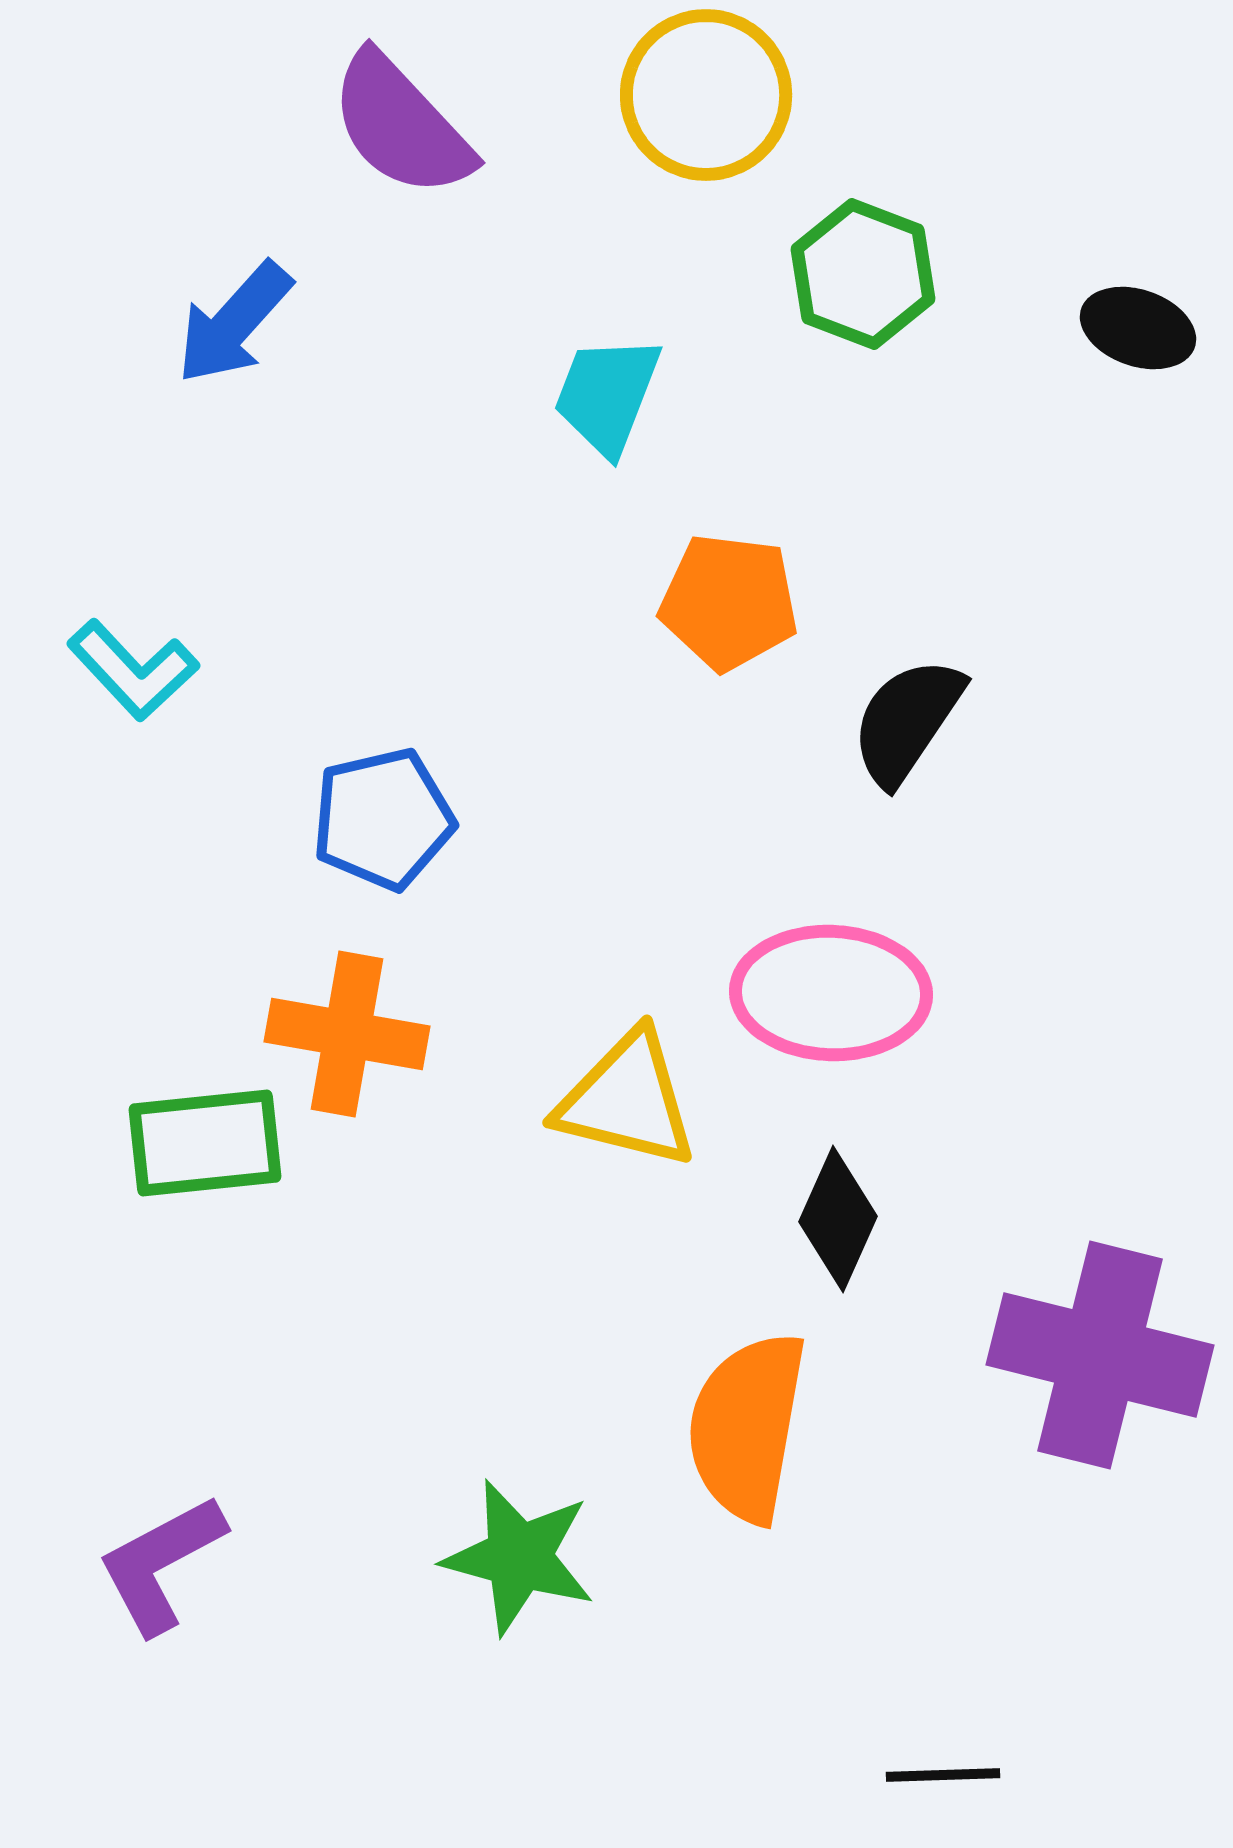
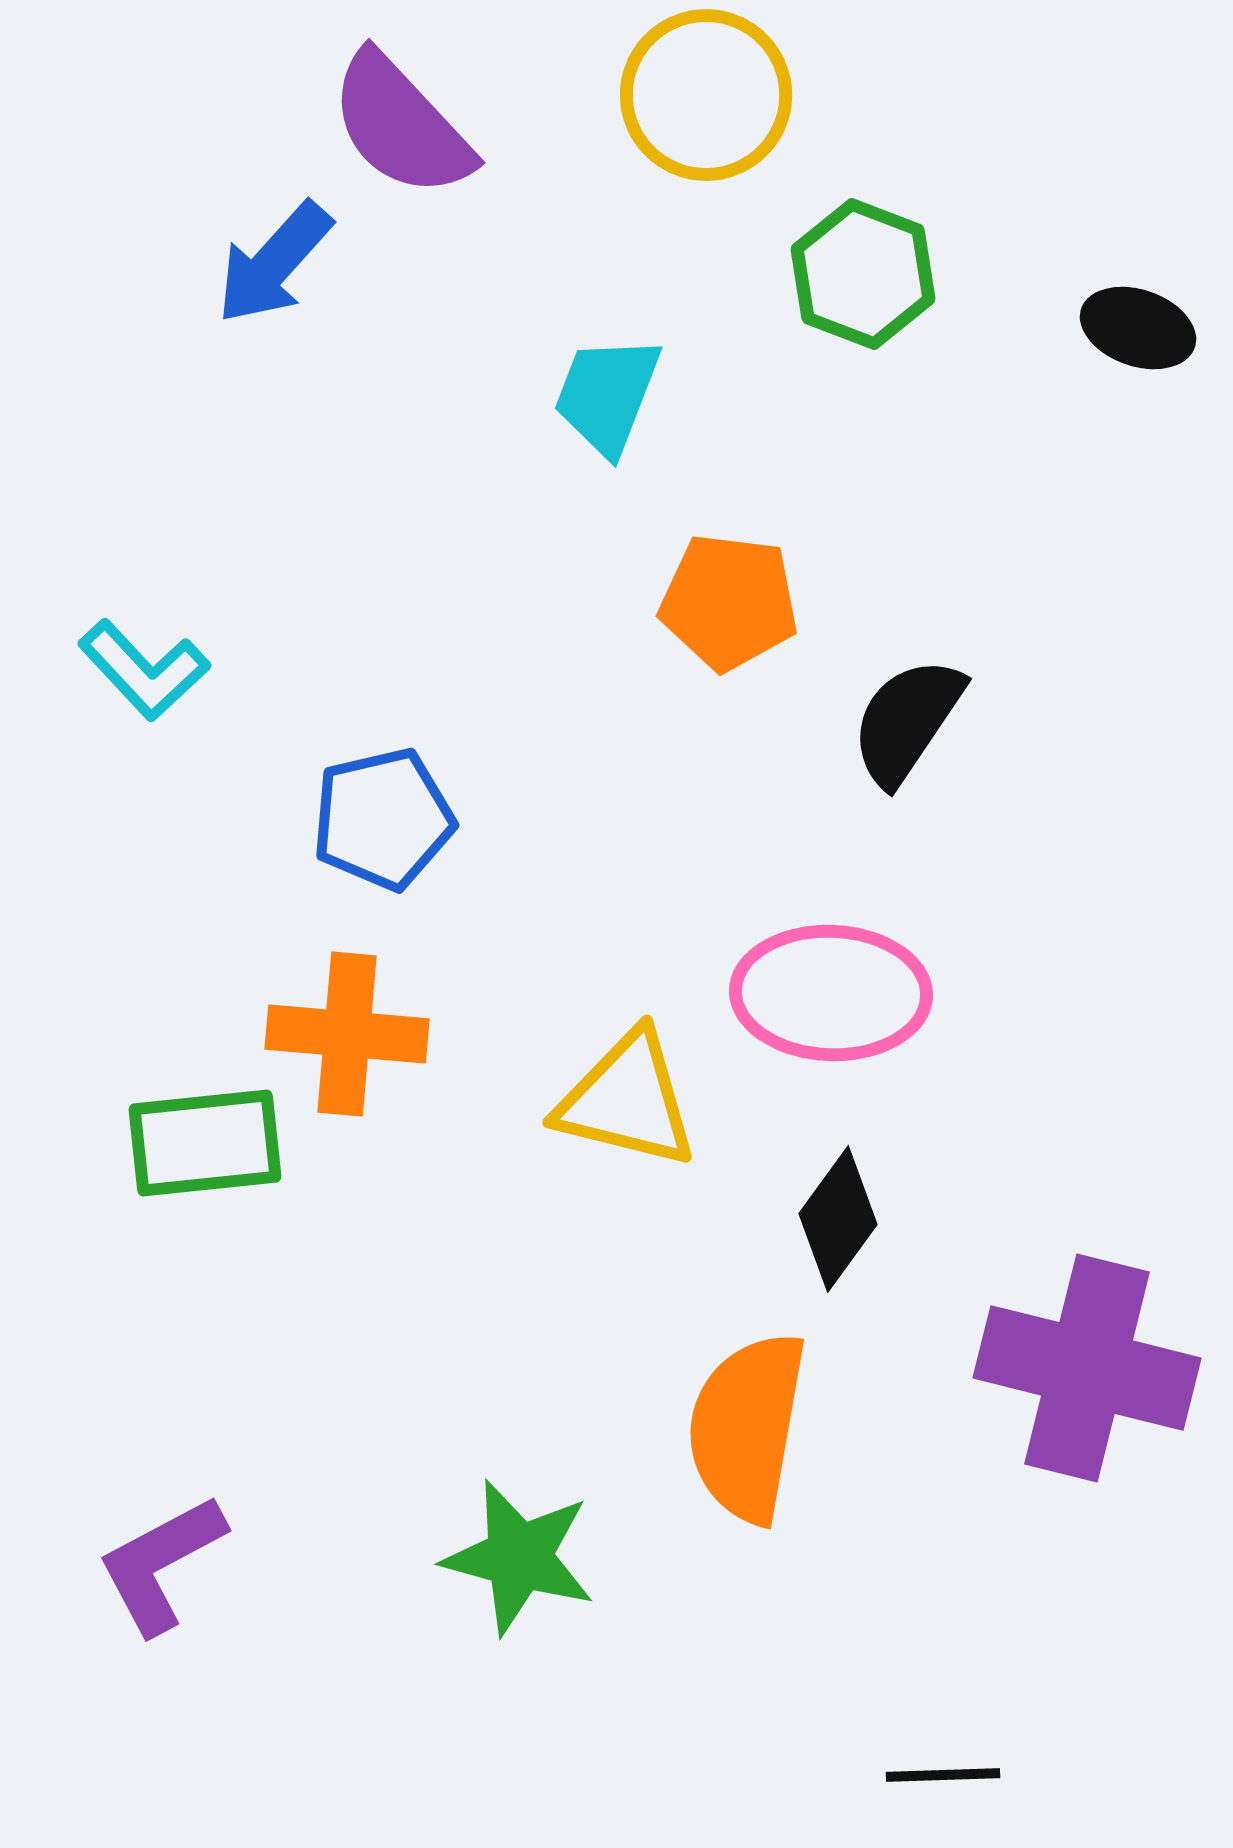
blue arrow: moved 40 px right, 60 px up
cyan L-shape: moved 11 px right
orange cross: rotated 5 degrees counterclockwise
black diamond: rotated 12 degrees clockwise
purple cross: moved 13 px left, 13 px down
